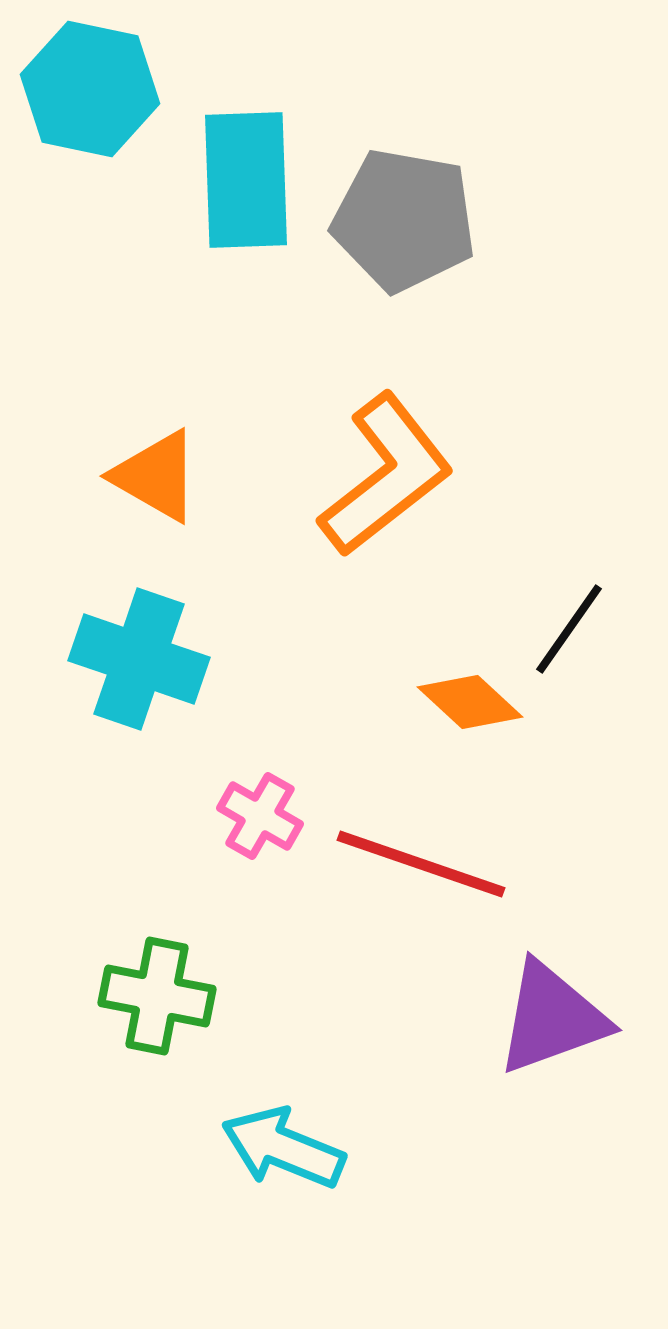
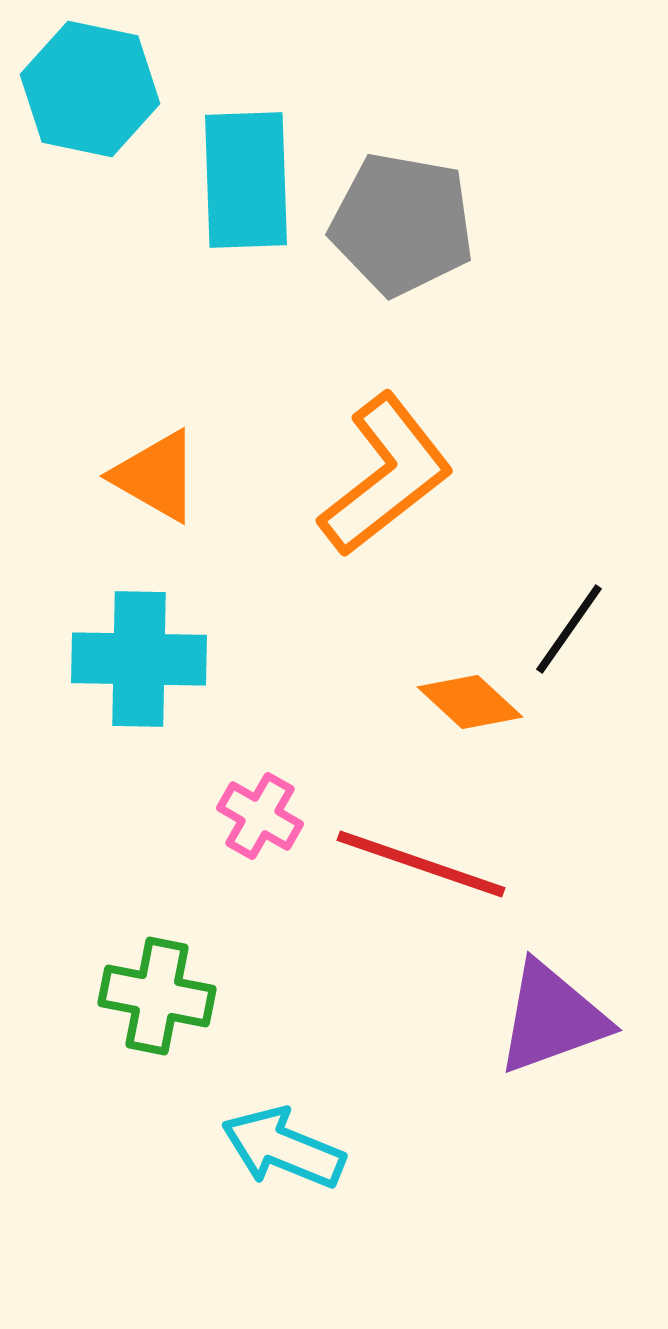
gray pentagon: moved 2 px left, 4 px down
cyan cross: rotated 18 degrees counterclockwise
